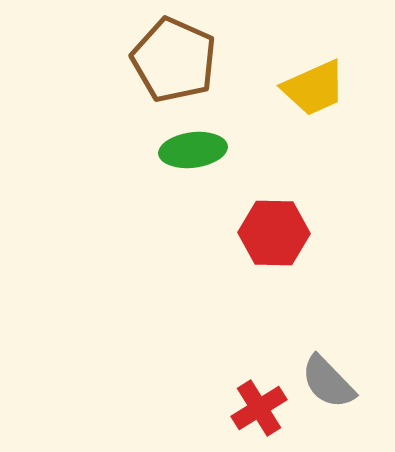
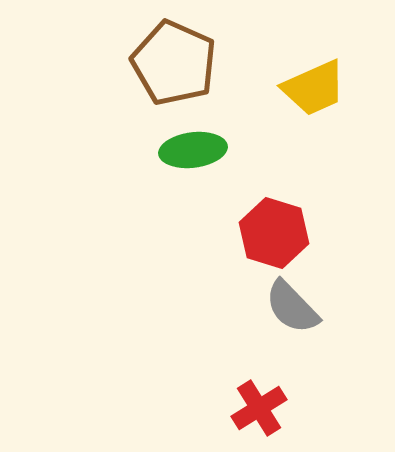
brown pentagon: moved 3 px down
red hexagon: rotated 16 degrees clockwise
gray semicircle: moved 36 px left, 75 px up
